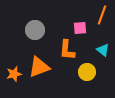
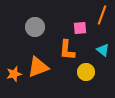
gray circle: moved 3 px up
orange triangle: moved 1 px left
yellow circle: moved 1 px left
